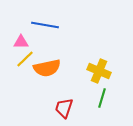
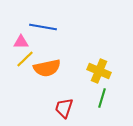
blue line: moved 2 px left, 2 px down
